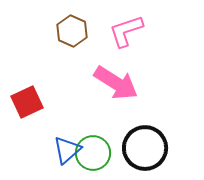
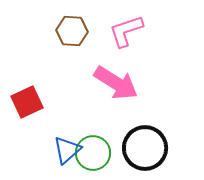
brown hexagon: rotated 20 degrees counterclockwise
